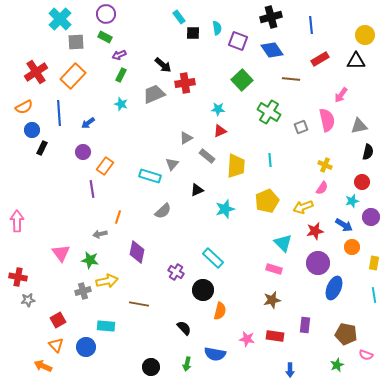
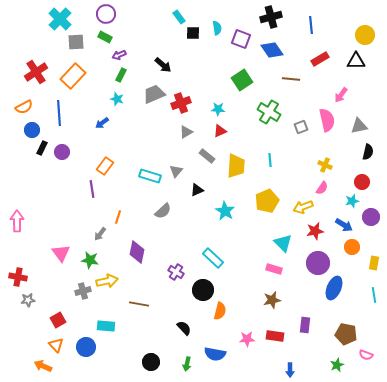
purple square at (238, 41): moved 3 px right, 2 px up
green square at (242, 80): rotated 10 degrees clockwise
red cross at (185, 83): moved 4 px left, 20 px down; rotated 12 degrees counterclockwise
cyan star at (121, 104): moved 4 px left, 5 px up
blue arrow at (88, 123): moved 14 px right
gray triangle at (186, 138): moved 6 px up
purple circle at (83, 152): moved 21 px left
gray triangle at (172, 164): moved 4 px right, 7 px down
cyan star at (225, 209): moved 2 px down; rotated 24 degrees counterclockwise
gray arrow at (100, 234): rotated 40 degrees counterclockwise
pink star at (247, 339): rotated 14 degrees counterclockwise
black circle at (151, 367): moved 5 px up
